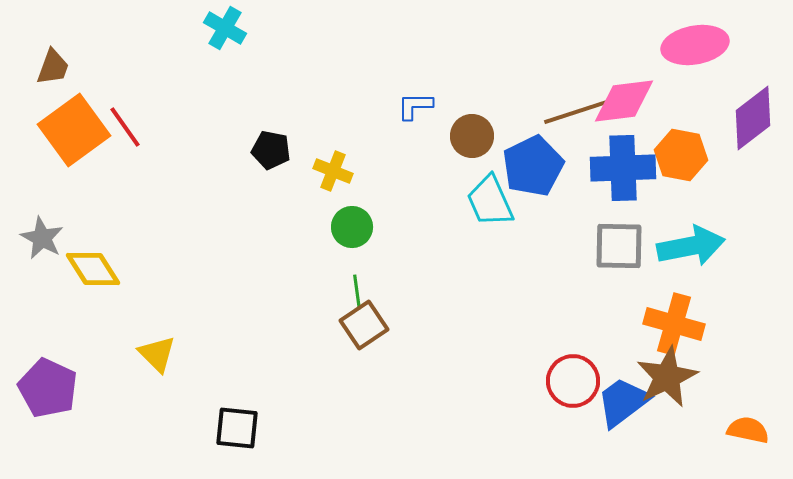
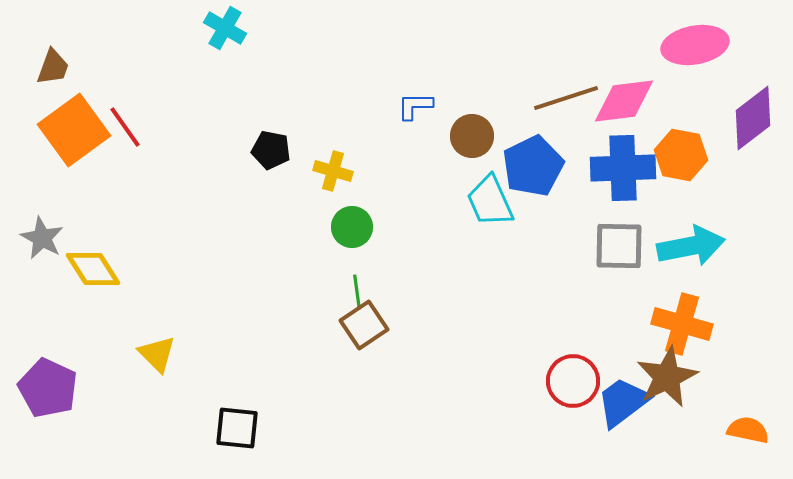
brown line: moved 10 px left, 14 px up
yellow cross: rotated 6 degrees counterclockwise
orange cross: moved 8 px right
